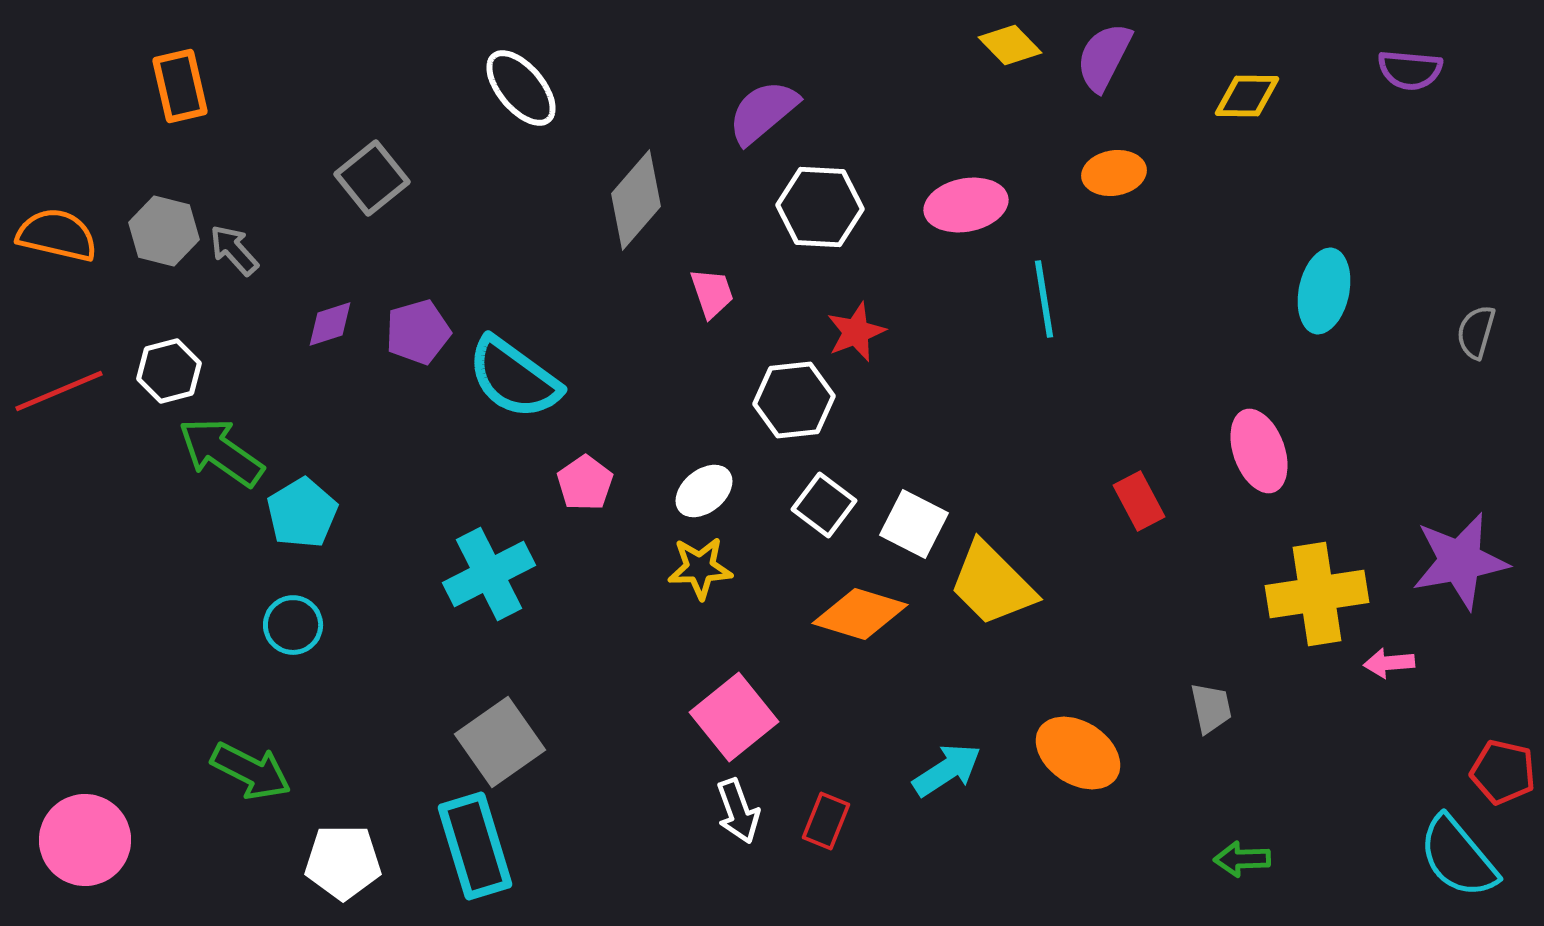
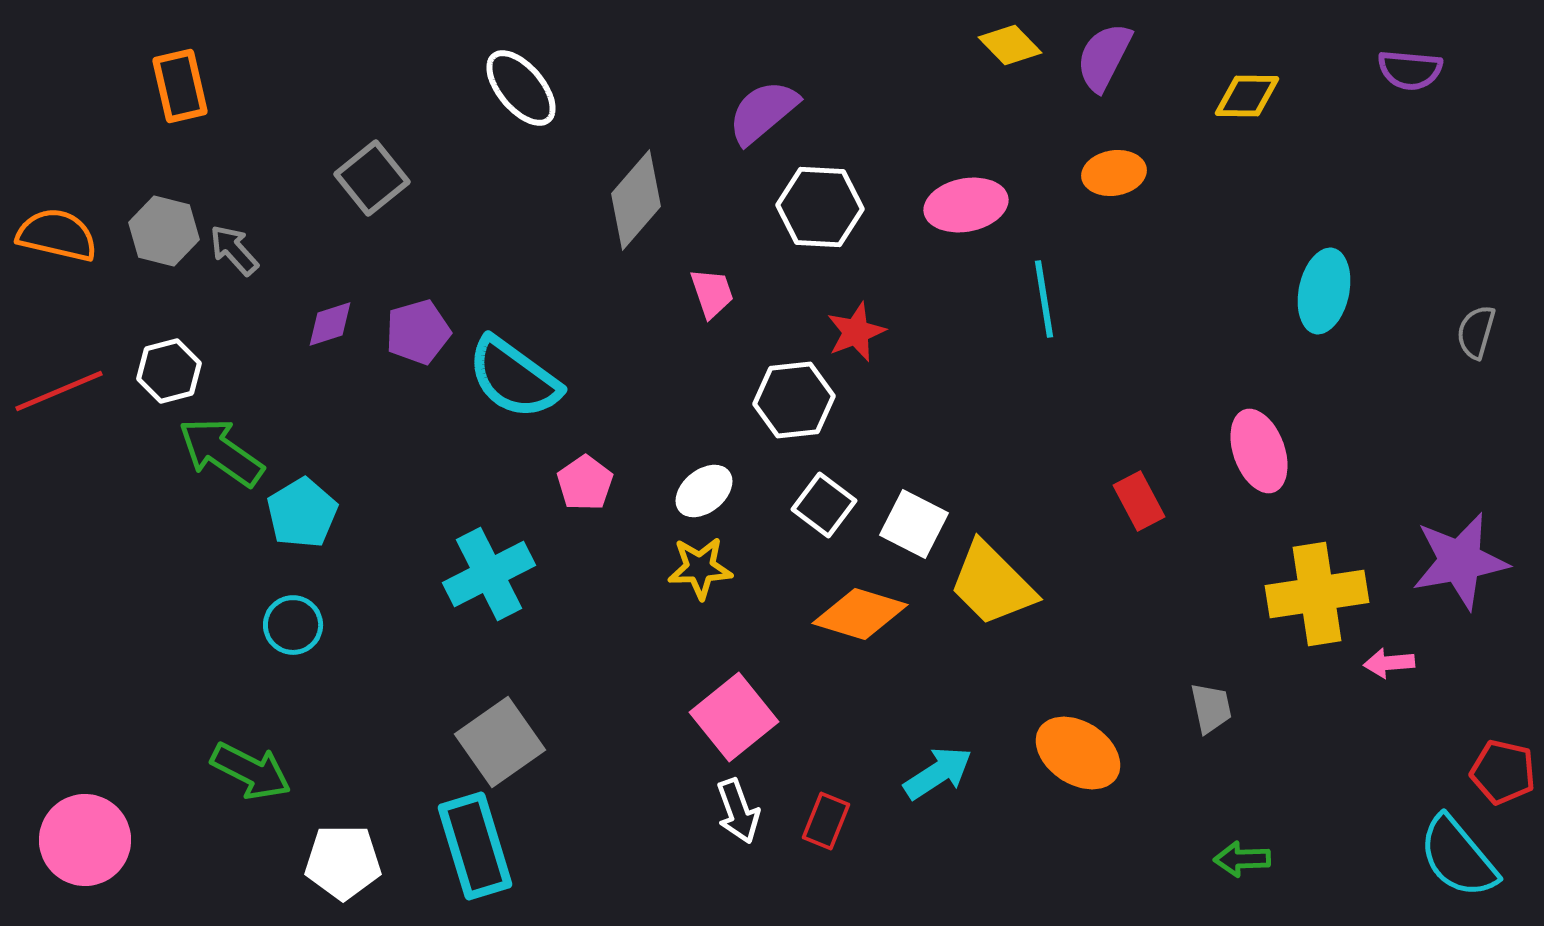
cyan arrow at (947, 770): moved 9 px left, 3 px down
